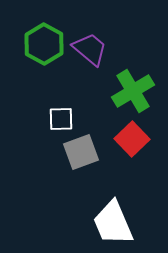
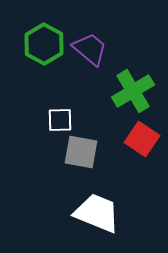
white square: moved 1 px left, 1 px down
red square: moved 10 px right; rotated 12 degrees counterclockwise
gray square: rotated 30 degrees clockwise
white trapezoid: moved 16 px left, 10 px up; rotated 135 degrees clockwise
